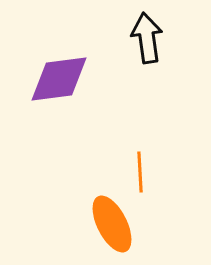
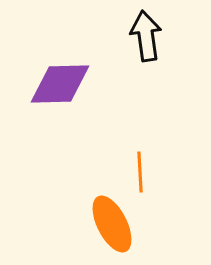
black arrow: moved 1 px left, 2 px up
purple diamond: moved 1 px right, 5 px down; rotated 6 degrees clockwise
